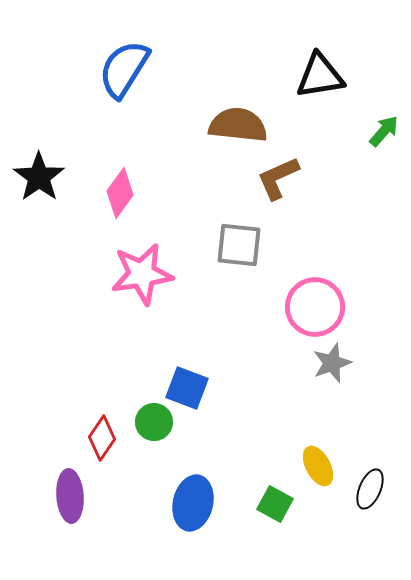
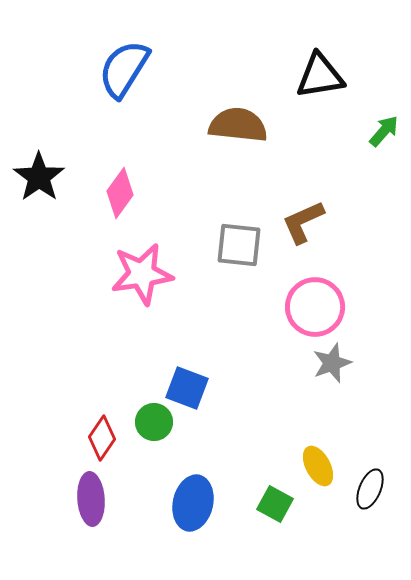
brown L-shape: moved 25 px right, 44 px down
purple ellipse: moved 21 px right, 3 px down
